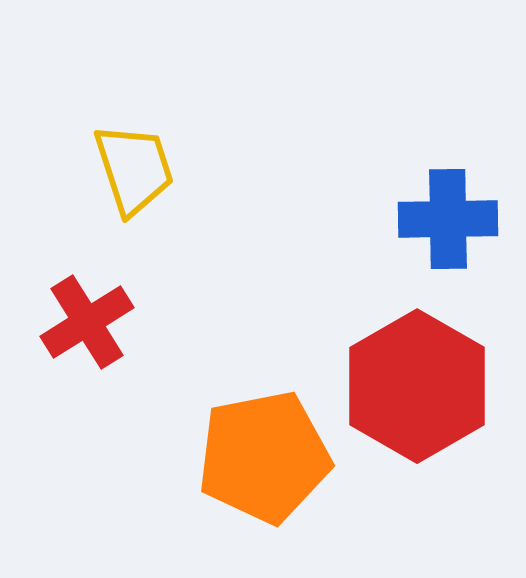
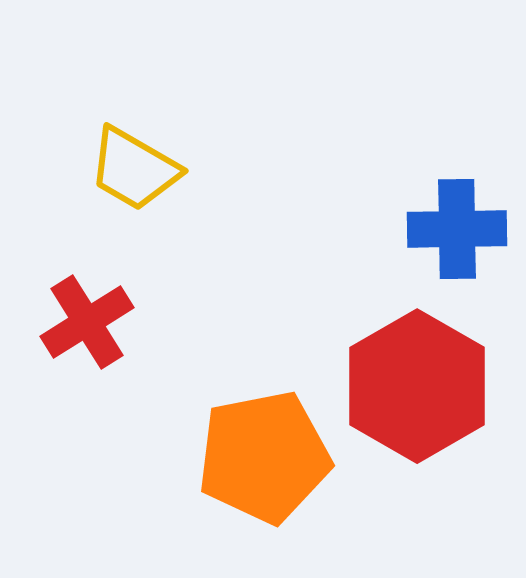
yellow trapezoid: rotated 138 degrees clockwise
blue cross: moved 9 px right, 10 px down
